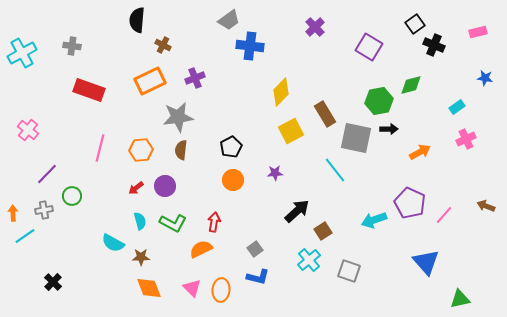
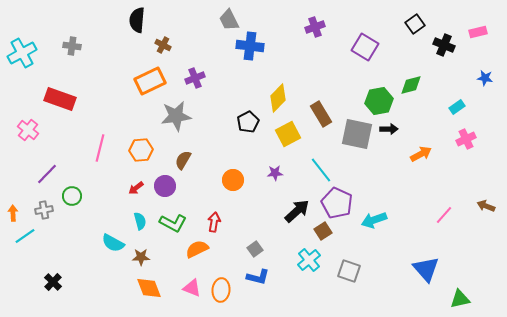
gray trapezoid at (229, 20): rotated 100 degrees clockwise
purple cross at (315, 27): rotated 24 degrees clockwise
black cross at (434, 45): moved 10 px right
purple square at (369, 47): moved 4 px left
red rectangle at (89, 90): moved 29 px left, 9 px down
yellow diamond at (281, 92): moved 3 px left, 6 px down
brown rectangle at (325, 114): moved 4 px left
gray star at (178, 117): moved 2 px left, 1 px up
yellow square at (291, 131): moved 3 px left, 3 px down
gray square at (356, 138): moved 1 px right, 4 px up
black pentagon at (231, 147): moved 17 px right, 25 px up
brown semicircle at (181, 150): moved 2 px right, 10 px down; rotated 24 degrees clockwise
orange arrow at (420, 152): moved 1 px right, 2 px down
cyan line at (335, 170): moved 14 px left
purple pentagon at (410, 203): moved 73 px left
orange semicircle at (201, 249): moved 4 px left
blue triangle at (426, 262): moved 7 px down
pink triangle at (192, 288): rotated 24 degrees counterclockwise
